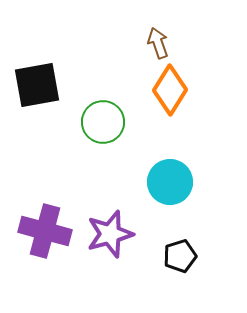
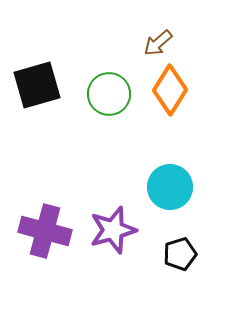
brown arrow: rotated 112 degrees counterclockwise
black square: rotated 6 degrees counterclockwise
green circle: moved 6 px right, 28 px up
cyan circle: moved 5 px down
purple star: moved 3 px right, 4 px up
black pentagon: moved 2 px up
